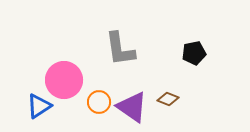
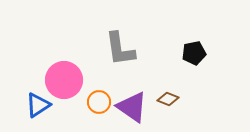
blue triangle: moved 1 px left, 1 px up
